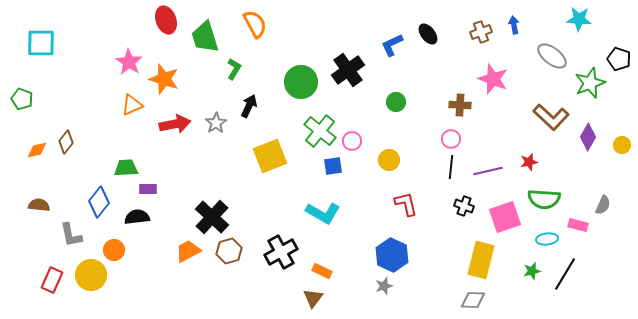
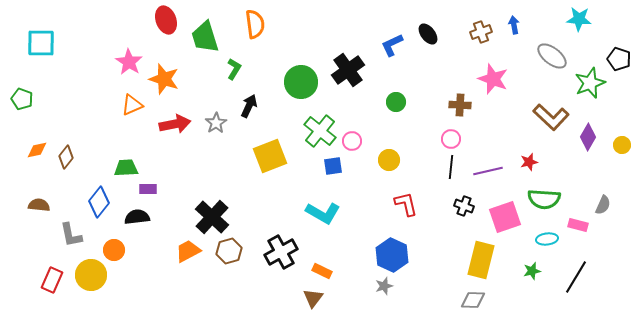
orange semicircle at (255, 24): rotated 20 degrees clockwise
brown diamond at (66, 142): moved 15 px down
black line at (565, 274): moved 11 px right, 3 px down
